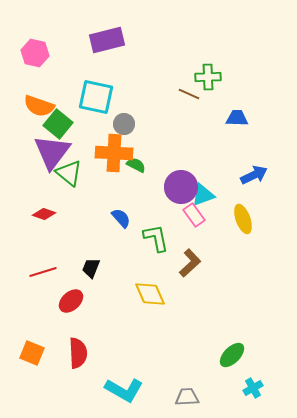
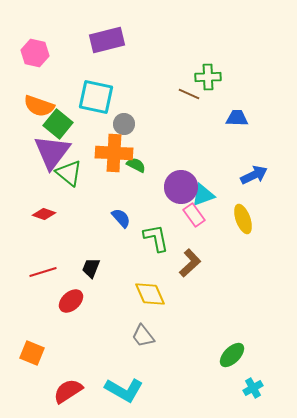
red semicircle: moved 10 px left, 38 px down; rotated 120 degrees counterclockwise
gray trapezoid: moved 44 px left, 61 px up; rotated 125 degrees counterclockwise
